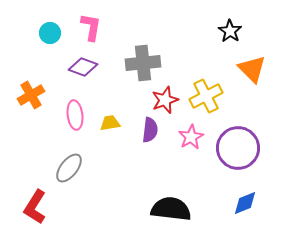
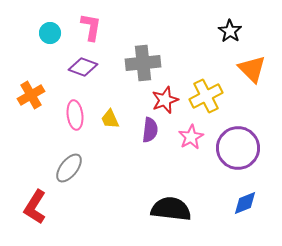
yellow trapezoid: moved 4 px up; rotated 105 degrees counterclockwise
